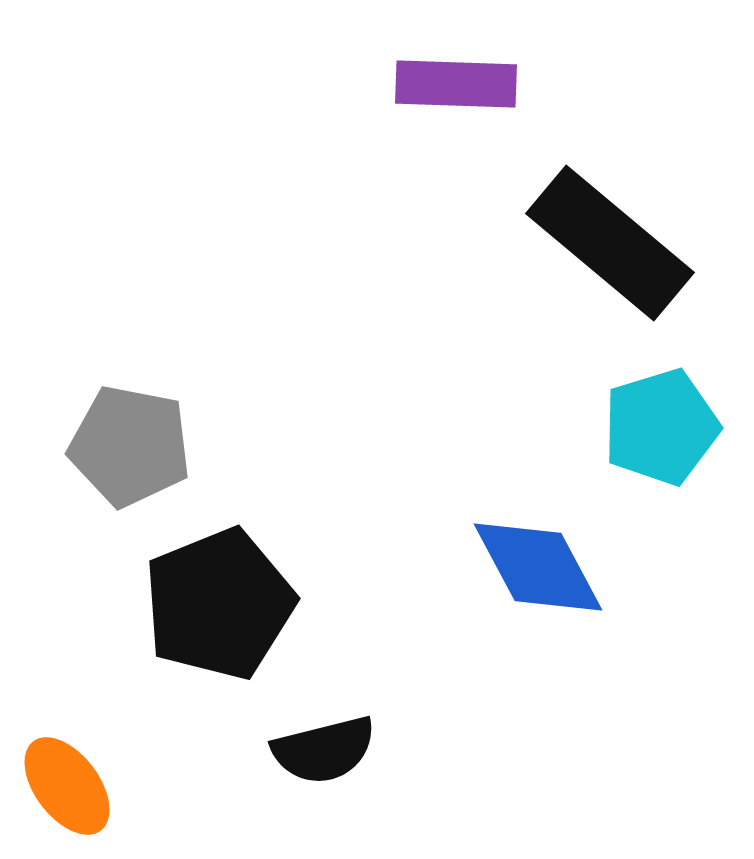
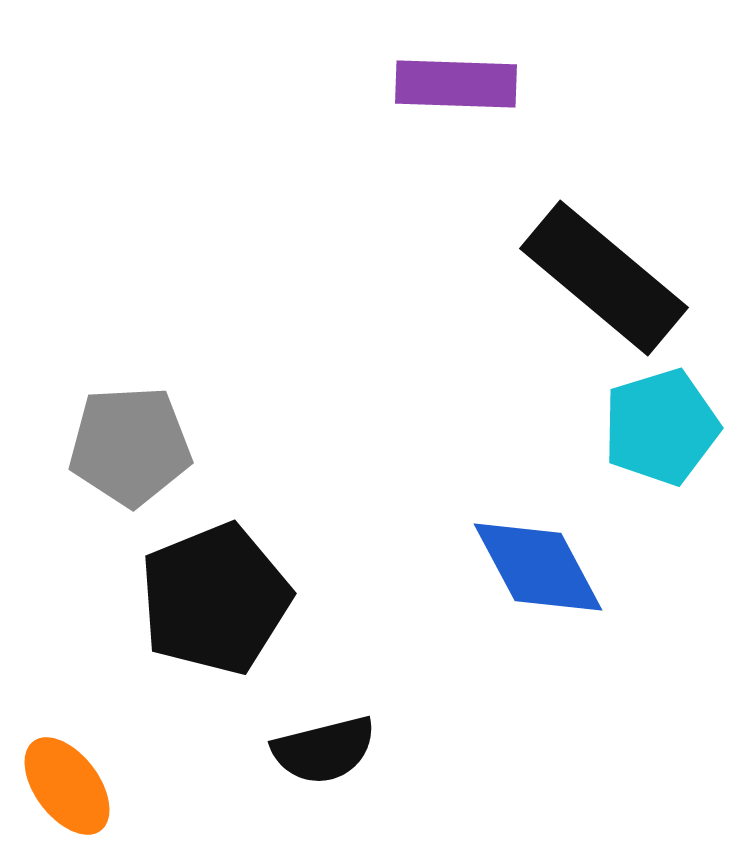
black rectangle: moved 6 px left, 35 px down
gray pentagon: rotated 14 degrees counterclockwise
black pentagon: moved 4 px left, 5 px up
